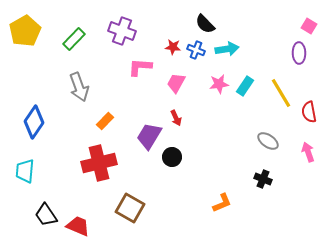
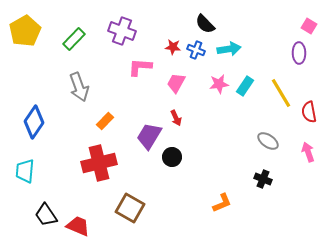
cyan arrow: moved 2 px right
